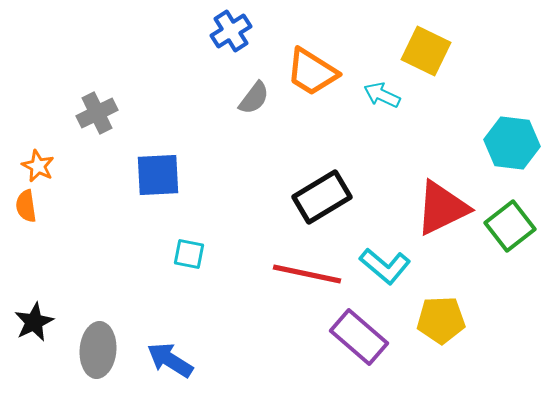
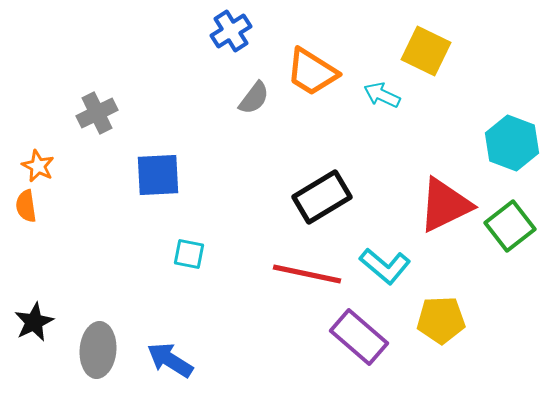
cyan hexagon: rotated 14 degrees clockwise
red triangle: moved 3 px right, 3 px up
